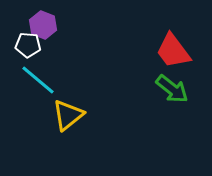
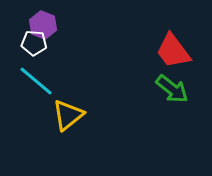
white pentagon: moved 6 px right, 2 px up
cyan line: moved 2 px left, 1 px down
